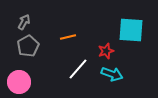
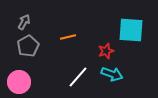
white line: moved 8 px down
